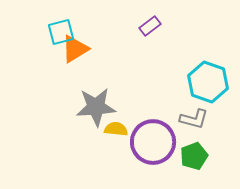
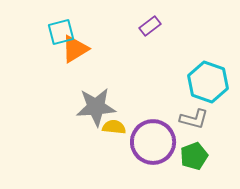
yellow semicircle: moved 2 px left, 2 px up
